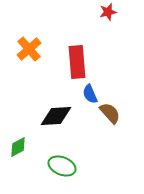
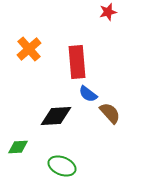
blue semicircle: moved 2 px left; rotated 30 degrees counterclockwise
green diamond: rotated 25 degrees clockwise
